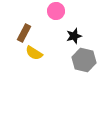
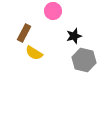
pink circle: moved 3 px left
